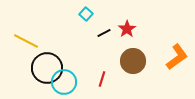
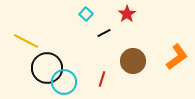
red star: moved 15 px up
